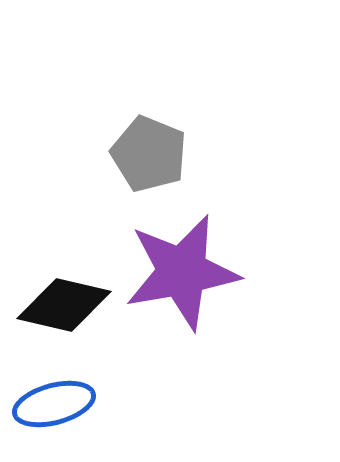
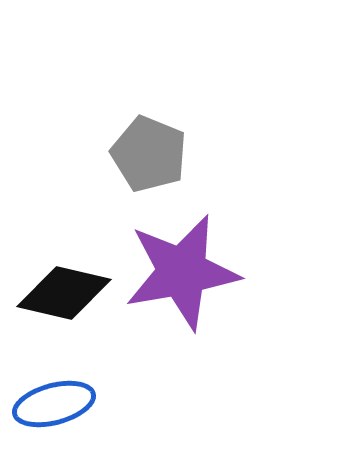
black diamond: moved 12 px up
